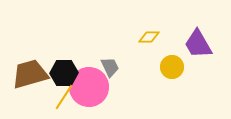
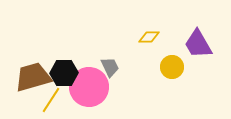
brown trapezoid: moved 3 px right, 3 px down
yellow line: moved 13 px left, 3 px down
